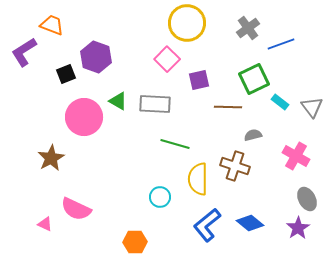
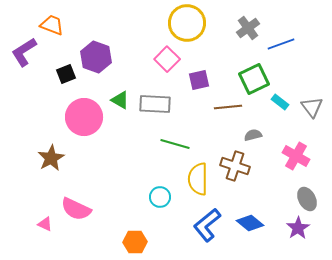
green triangle: moved 2 px right, 1 px up
brown line: rotated 8 degrees counterclockwise
